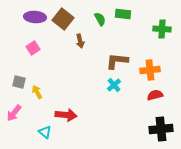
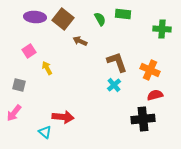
brown arrow: rotated 128 degrees clockwise
pink square: moved 4 px left, 3 px down
brown L-shape: moved 1 px down; rotated 65 degrees clockwise
orange cross: rotated 30 degrees clockwise
gray square: moved 3 px down
yellow arrow: moved 10 px right, 24 px up
red arrow: moved 3 px left, 2 px down
black cross: moved 18 px left, 10 px up
